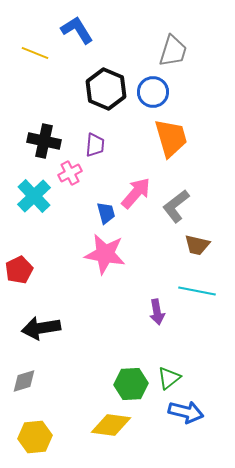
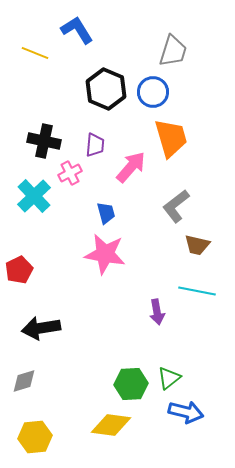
pink arrow: moved 5 px left, 26 px up
